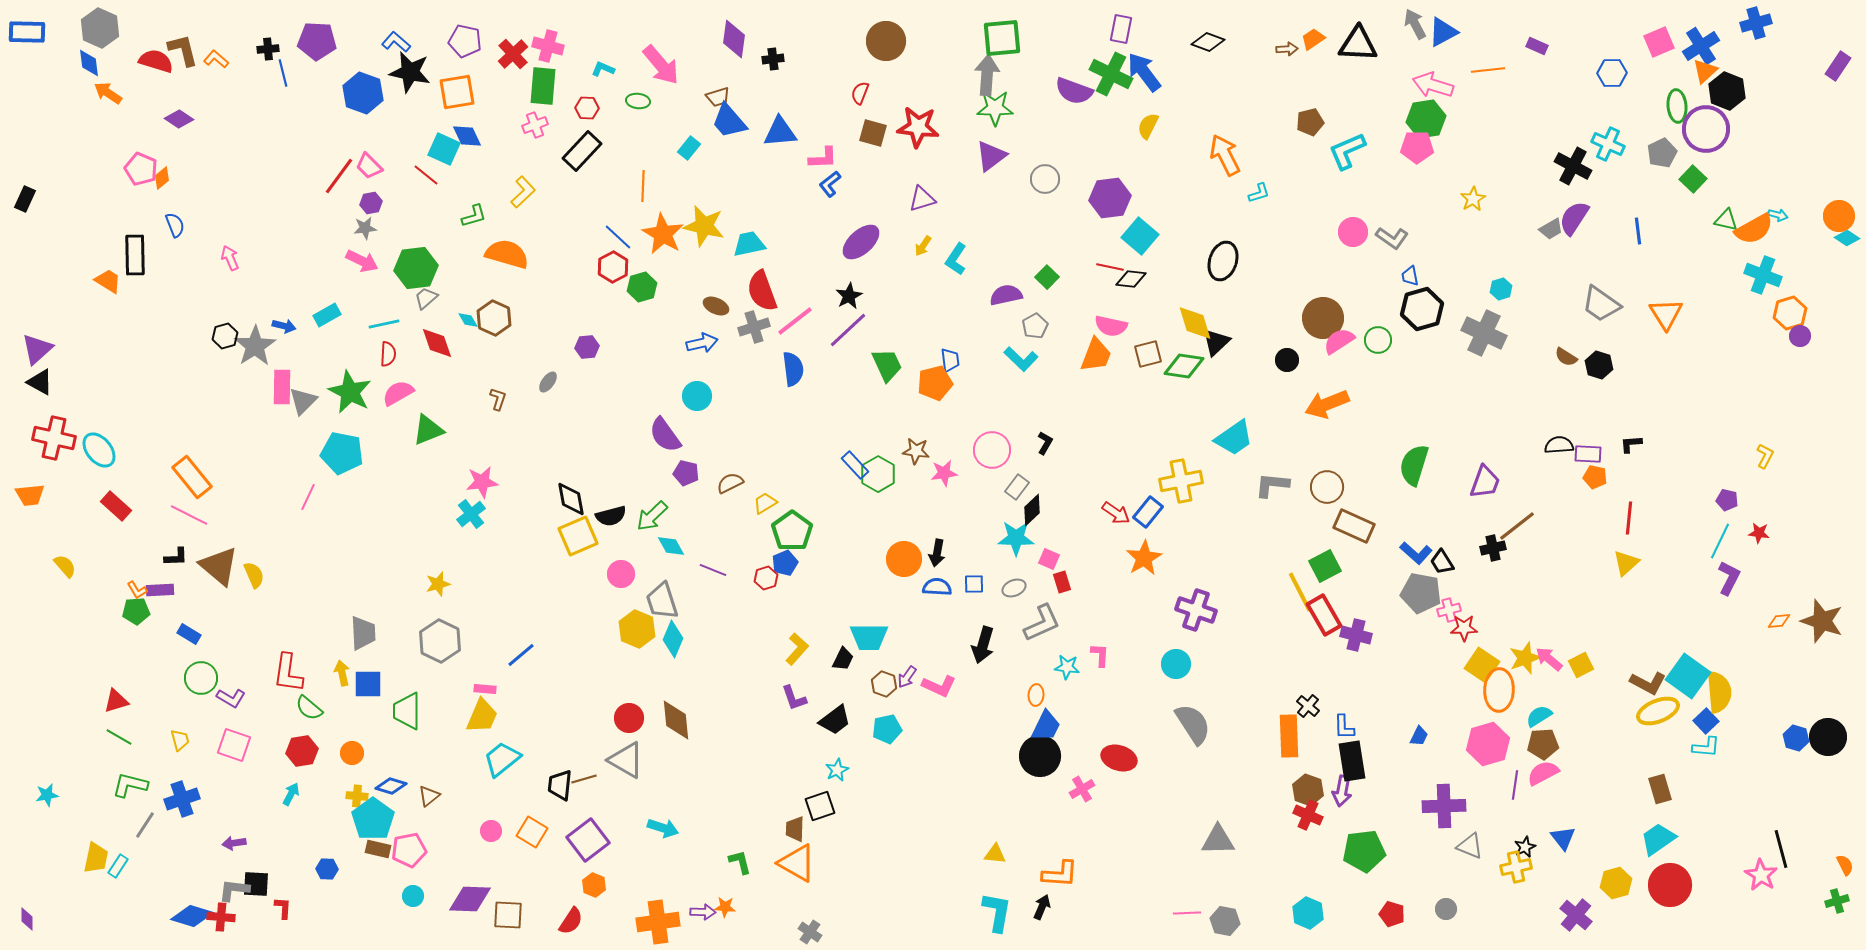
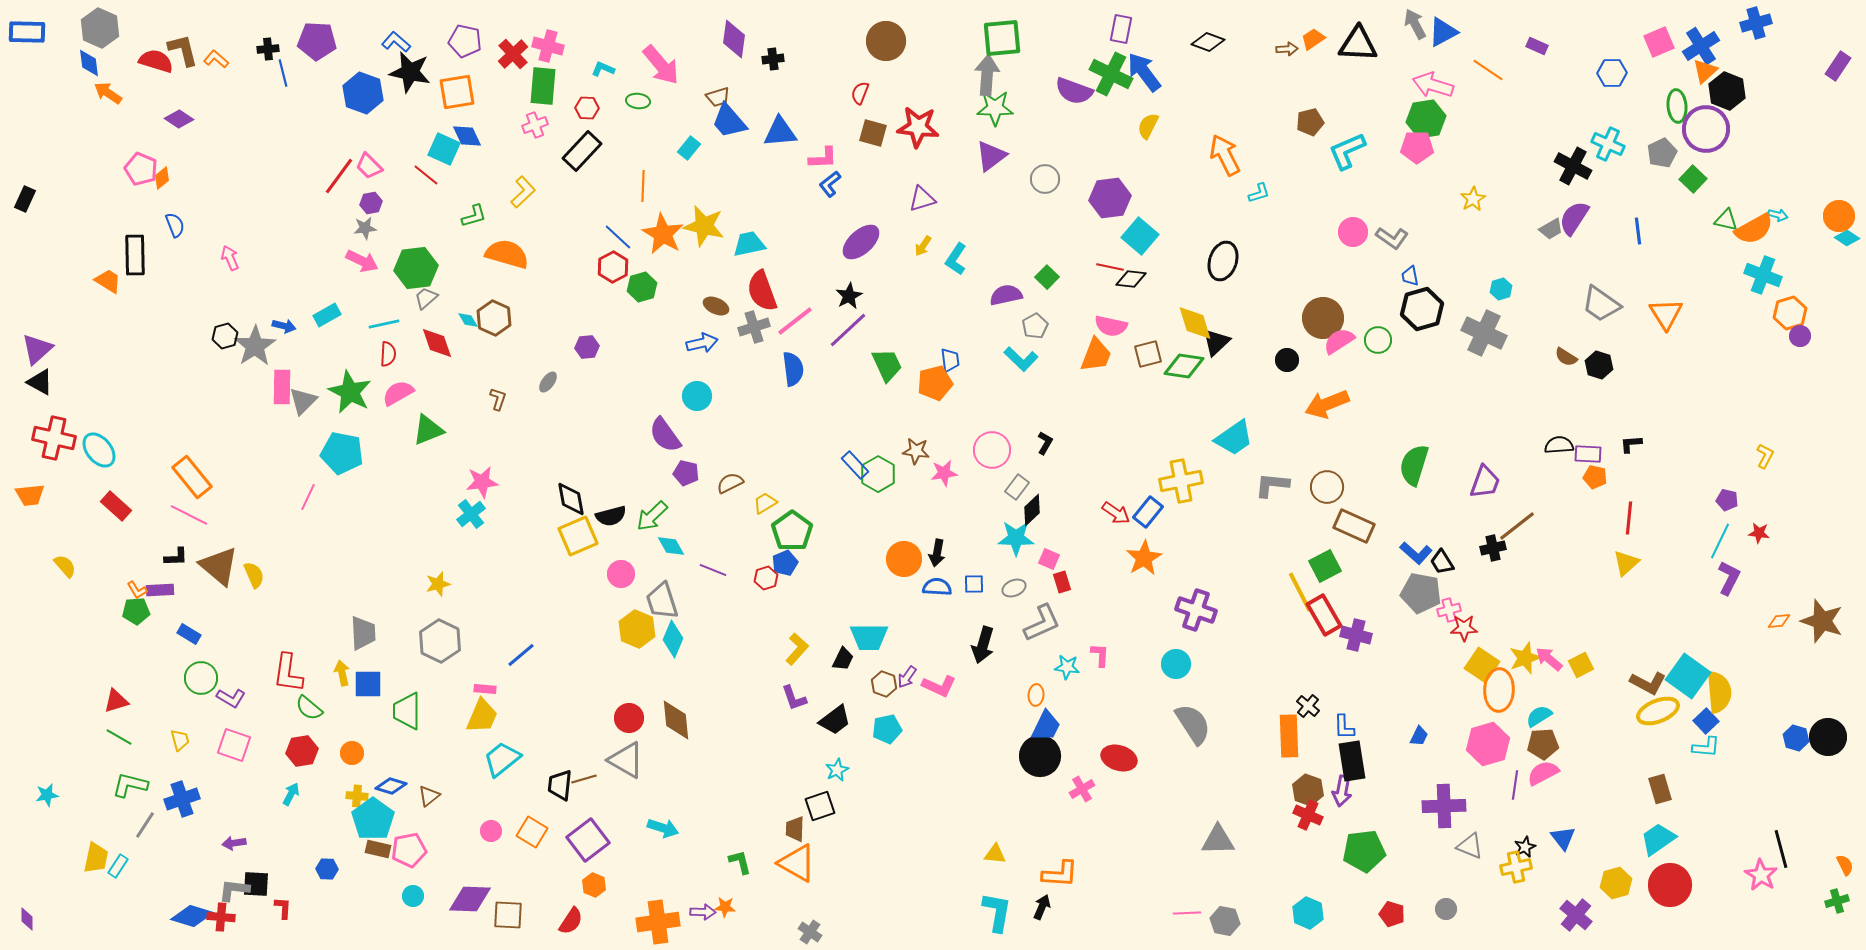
orange line at (1488, 70): rotated 40 degrees clockwise
